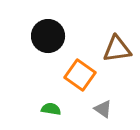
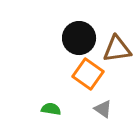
black circle: moved 31 px right, 2 px down
orange square: moved 8 px right, 1 px up
